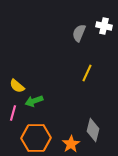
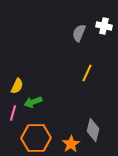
yellow semicircle: rotated 105 degrees counterclockwise
green arrow: moved 1 px left, 1 px down
